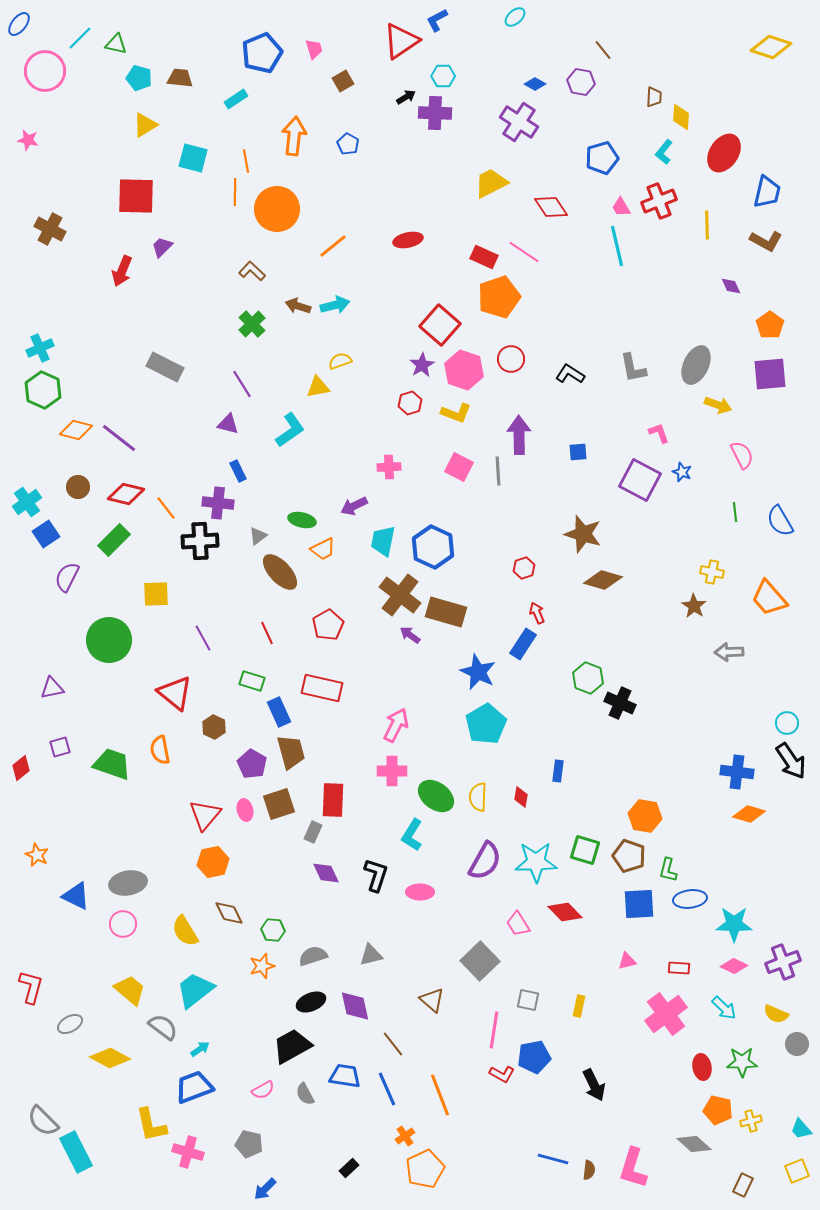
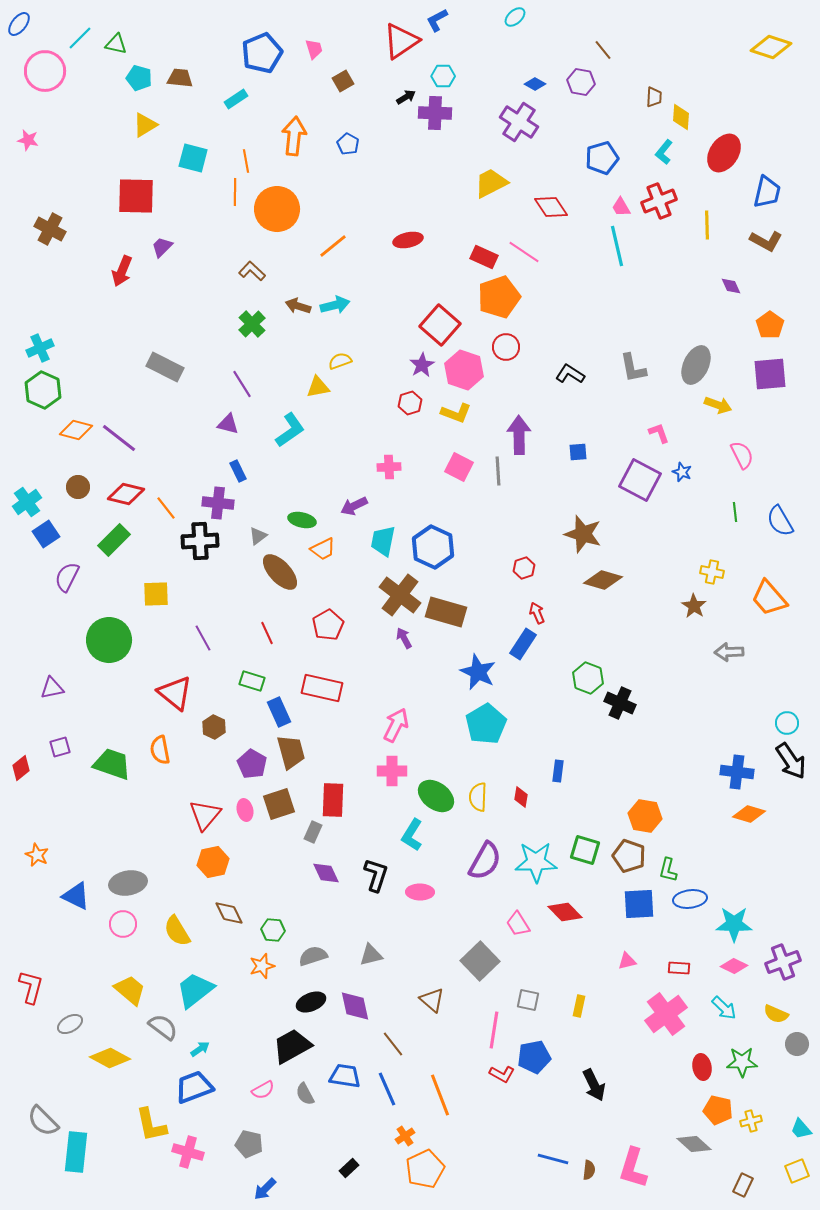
red circle at (511, 359): moved 5 px left, 12 px up
purple arrow at (410, 635): moved 6 px left, 3 px down; rotated 25 degrees clockwise
yellow semicircle at (185, 931): moved 8 px left
cyan rectangle at (76, 1152): rotated 33 degrees clockwise
